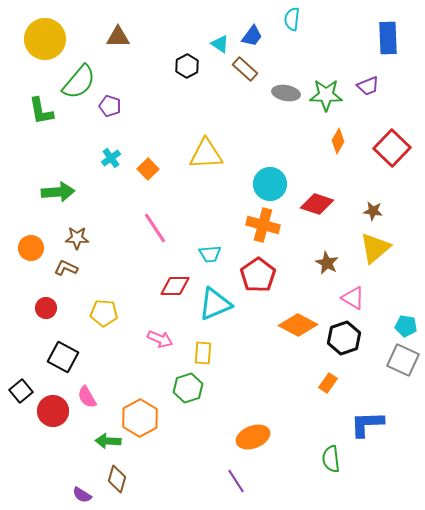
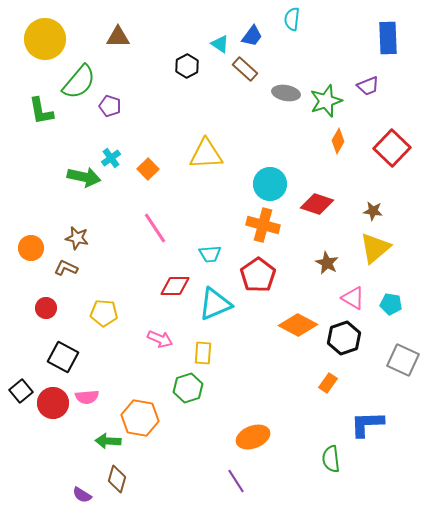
green star at (326, 95): moved 6 px down; rotated 20 degrees counterclockwise
green arrow at (58, 192): moved 26 px right, 15 px up; rotated 16 degrees clockwise
brown star at (77, 238): rotated 10 degrees clockwise
cyan pentagon at (406, 326): moved 15 px left, 22 px up
pink semicircle at (87, 397): rotated 65 degrees counterclockwise
red circle at (53, 411): moved 8 px up
orange hexagon at (140, 418): rotated 21 degrees counterclockwise
